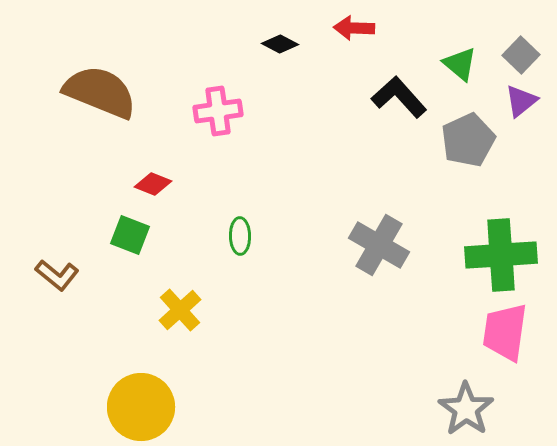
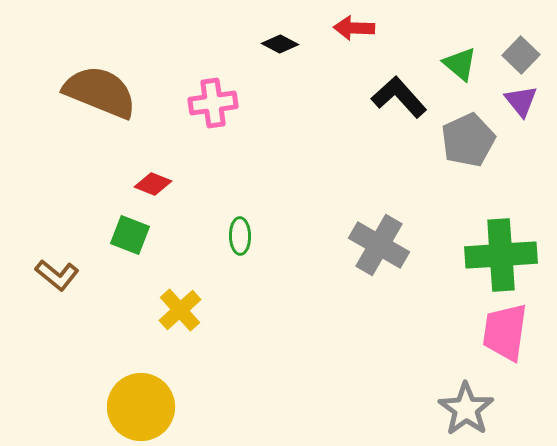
purple triangle: rotated 30 degrees counterclockwise
pink cross: moved 5 px left, 8 px up
